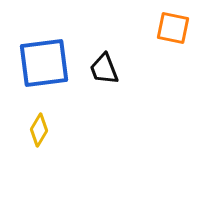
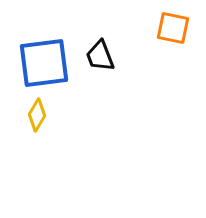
black trapezoid: moved 4 px left, 13 px up
yellow diamond: moved 2 px left, 15 px up
